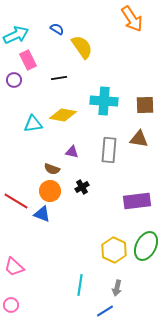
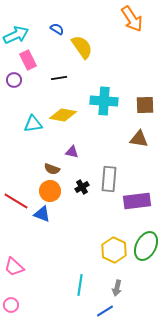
gray rectangle: moved 29 px down
